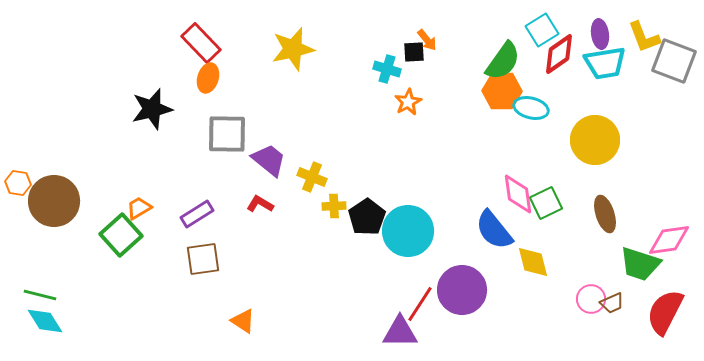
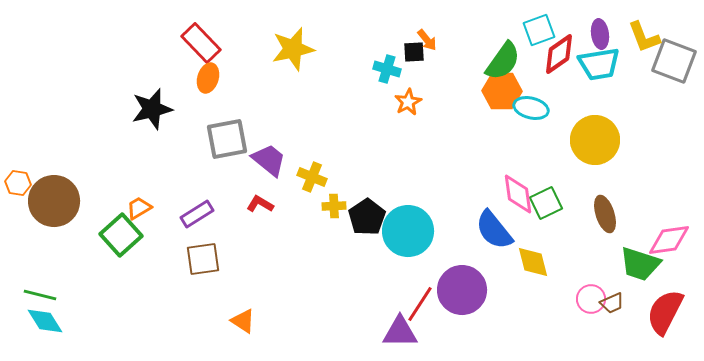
cyan square at (542, 30): moved 3 px left; rotated 12 degrees clockwise
cyan trapezoid at (605, 63): moved 6 px left, 1 px down
gray square at (227, 134): moved 5 px down; rotated 12 degrees counterclockwise
